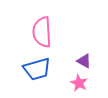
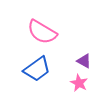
pink semicircle: rotated 56 degrees counterclockwise
blue trapezoid: rotated 20 degrees counterclockwise
